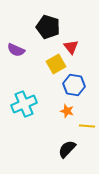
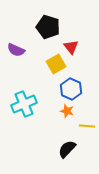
blue hexagon: moved 3 px left, 4 px down; rotated 15 degrees clockwise
